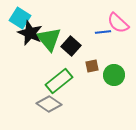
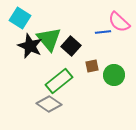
pink semicircle: moved 1 px right, 1 px up
black star: moved 13 px down
